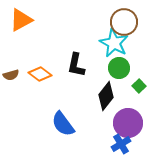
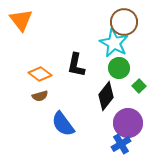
orange triangle: rotated 40 degrees counterclockwise
brown semicircle: moved 29 px right, 21 px down
